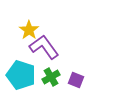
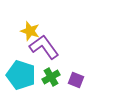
yellow star: moved 1 px right, 1 px down; rotated 18 degrees counterclockwise
